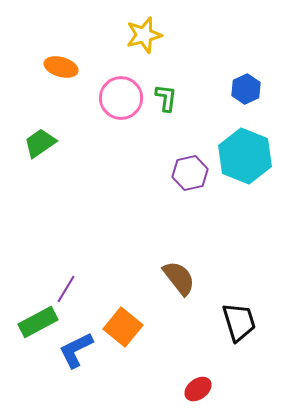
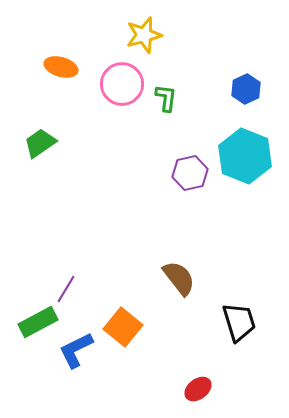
pink circle: moved 1 px right, 14 px up
